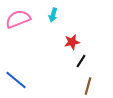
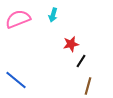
red star: moved 1 px left, 2 px down
